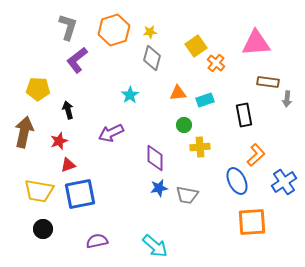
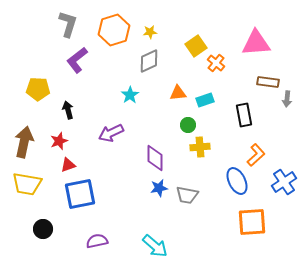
gray L-shape: moved 3 px up
gray diamond: moved 3 px left, 3 px down; rotated 50 degrees clockwise
green circle: moved 4 px right
brown arrow: moved 10 px down
yellow trapezoid: moved 12 px left, 7 px up
